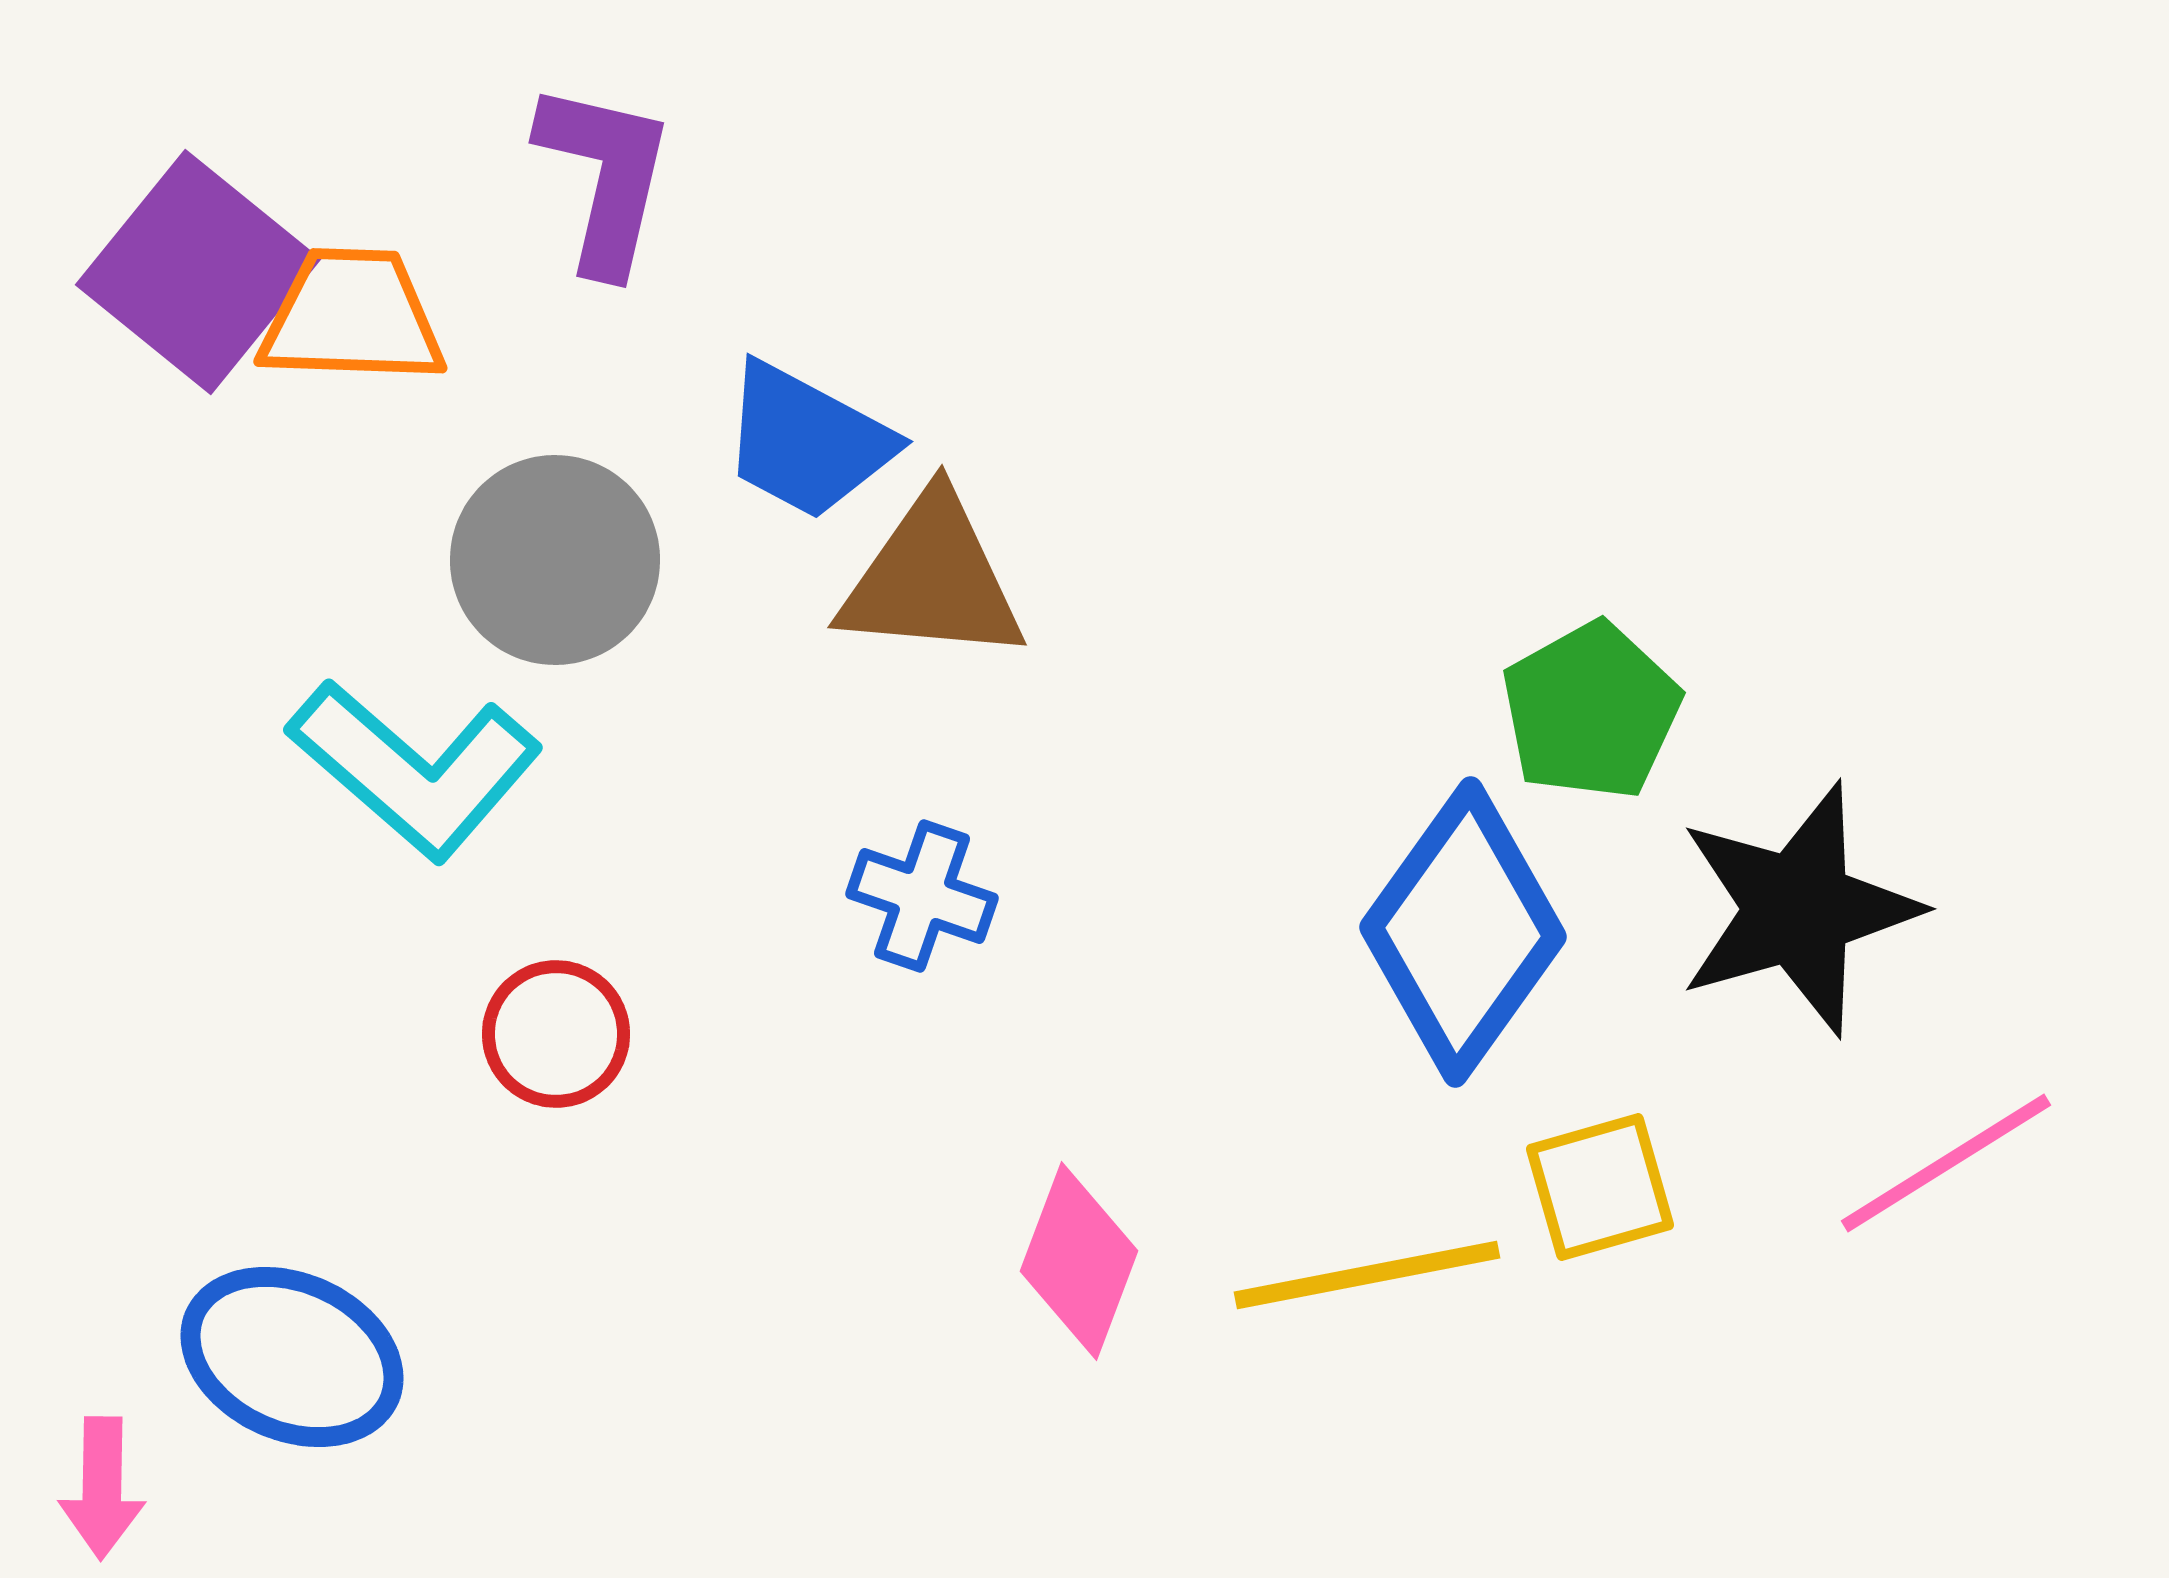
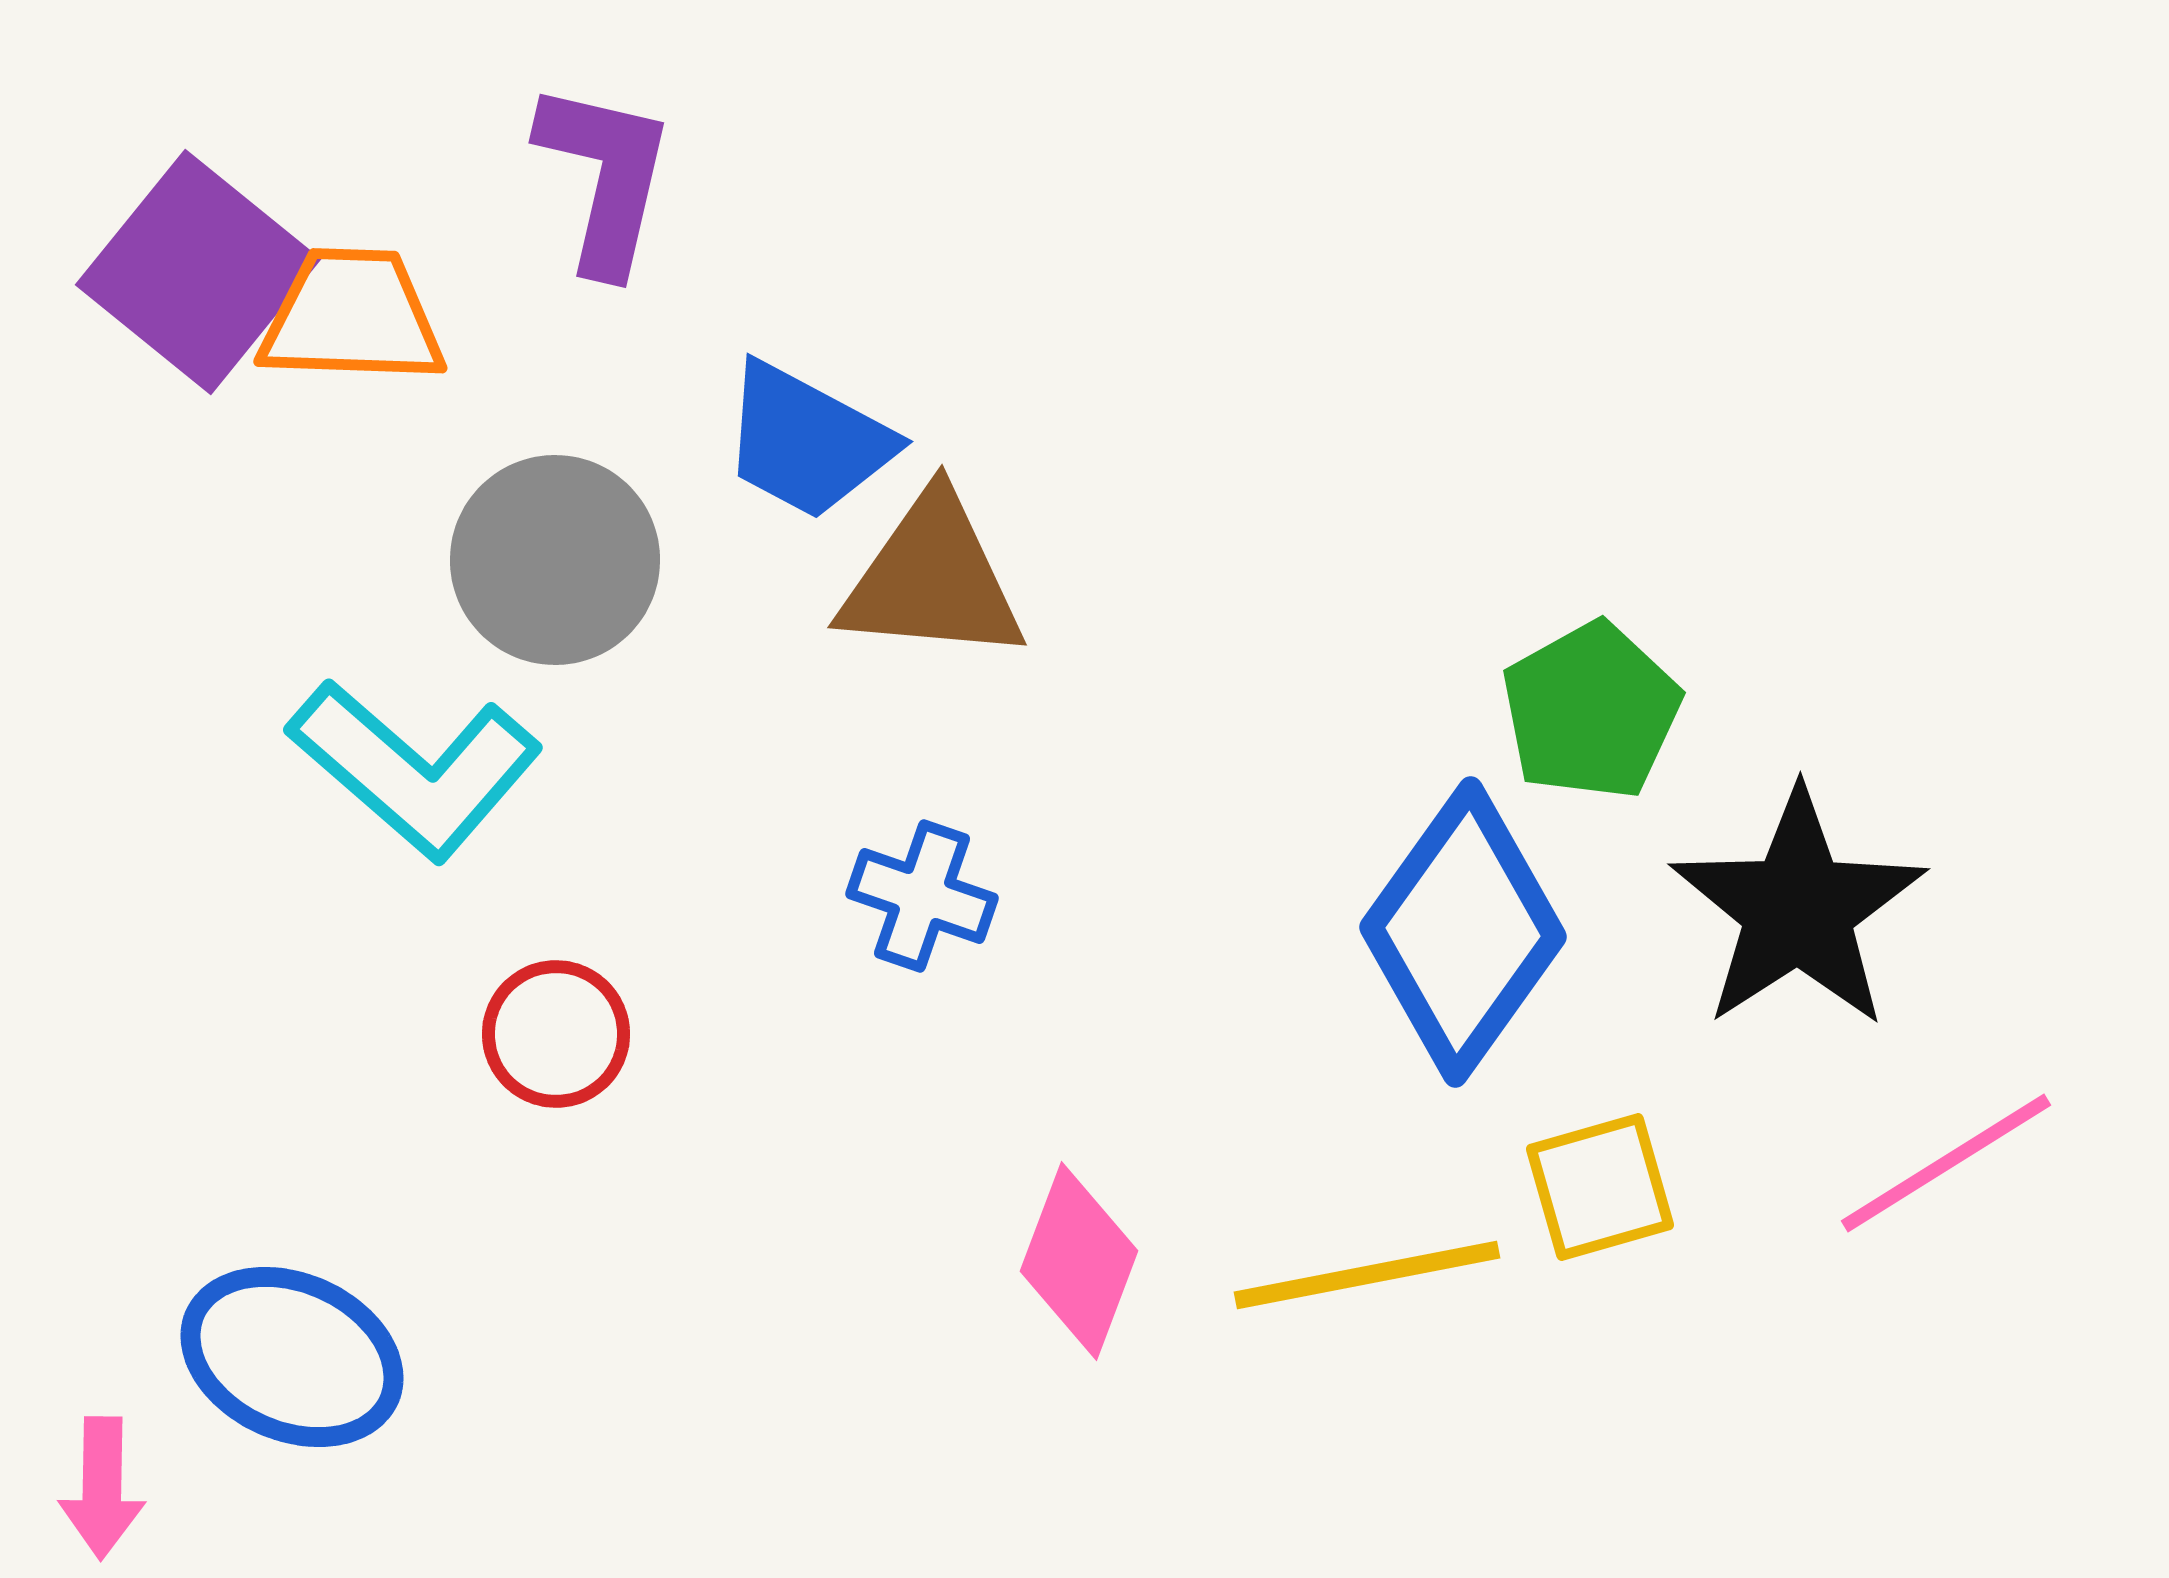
black star: rotated 17 degrees counterclockwise
